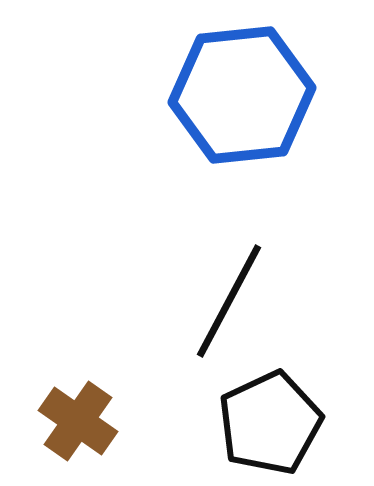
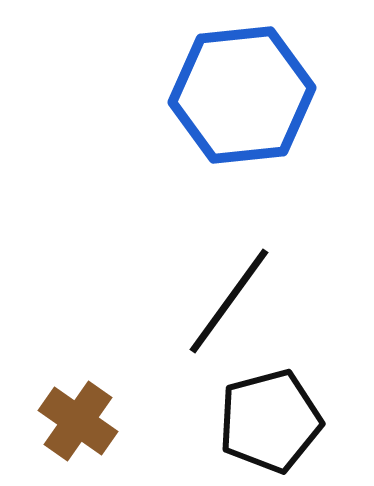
black line: rotated 8 degrees clockwise
black pentagon: moved 2 px up; rotated 10 degrees clockwise
